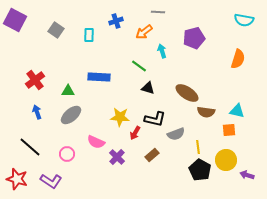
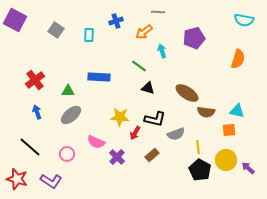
purple arrow: moved 1 px right, 7 px up; rotated 24 degrees clockwise
